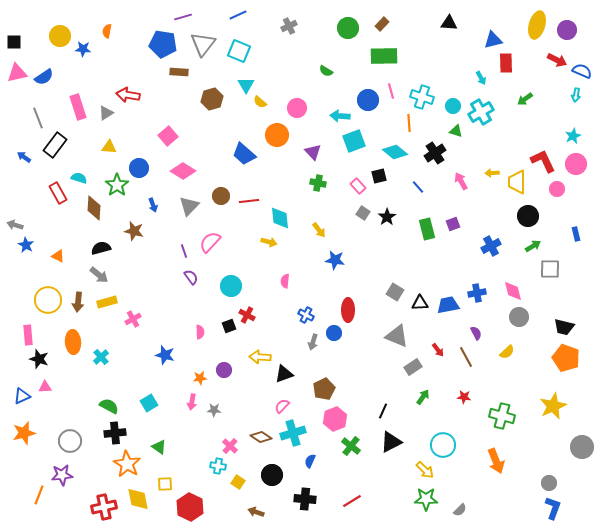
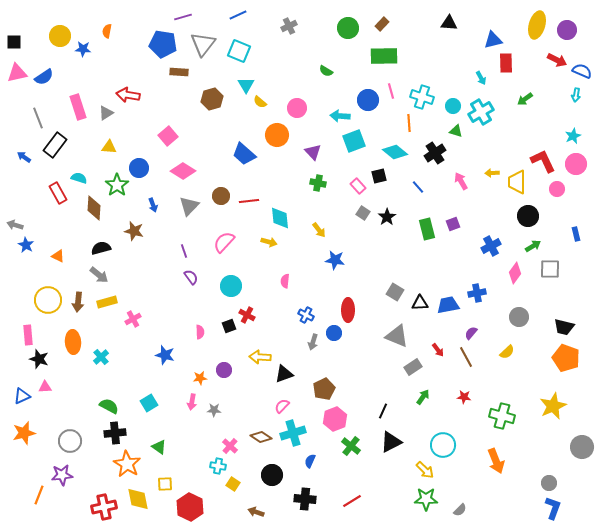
pink semicircle at (210, 242): moved 14 px right
pink diamond at (513, 291): moved 2 px right, 18 px up; rotated 50 degrees clockwise
purple semicircle at (476, 333): moved 5 px left; rotated 112 degrees counterclockwise
yellow square at (238, 482): moved 5 px left, 2 px down
